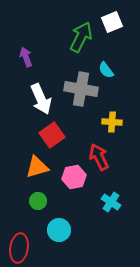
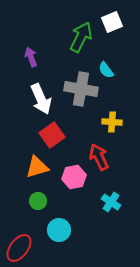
purple arrow: moved 5 px right
red ellipse: rotated 28 degrees clockwise
